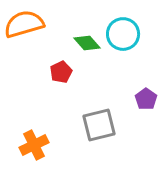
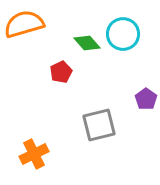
orange cross: moved 9 px down
